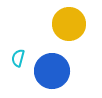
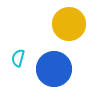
blue circle: moved 2 px right, 2 px up
